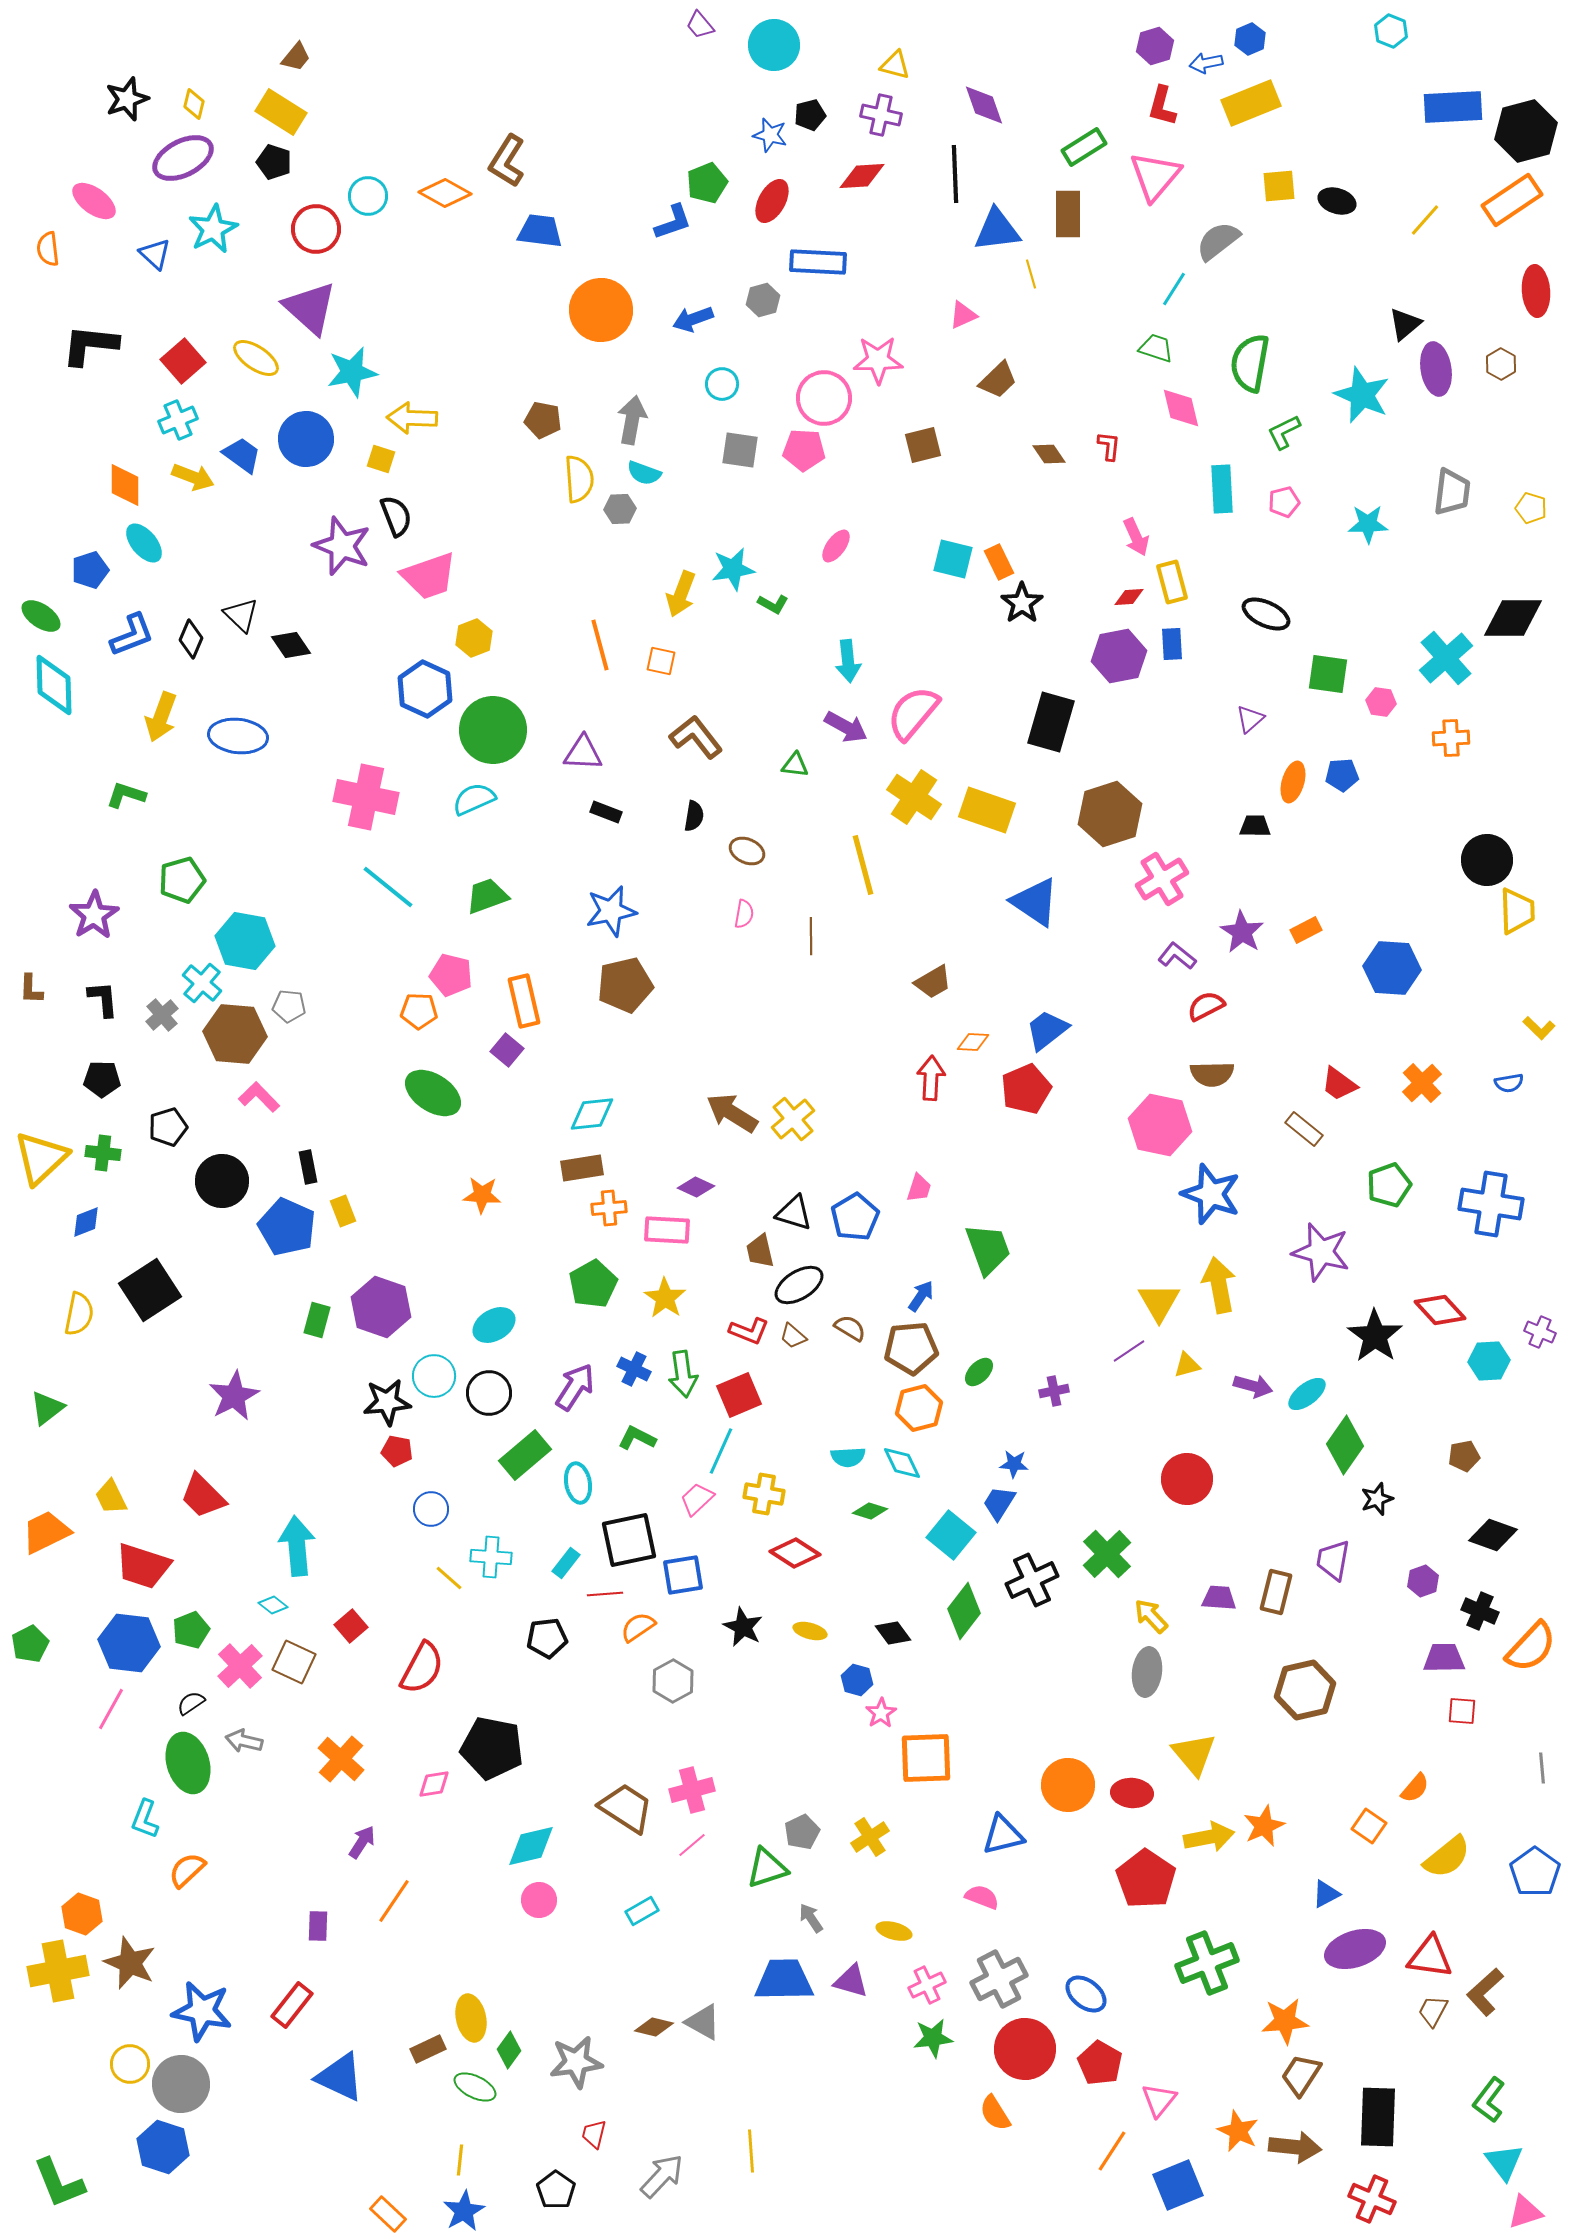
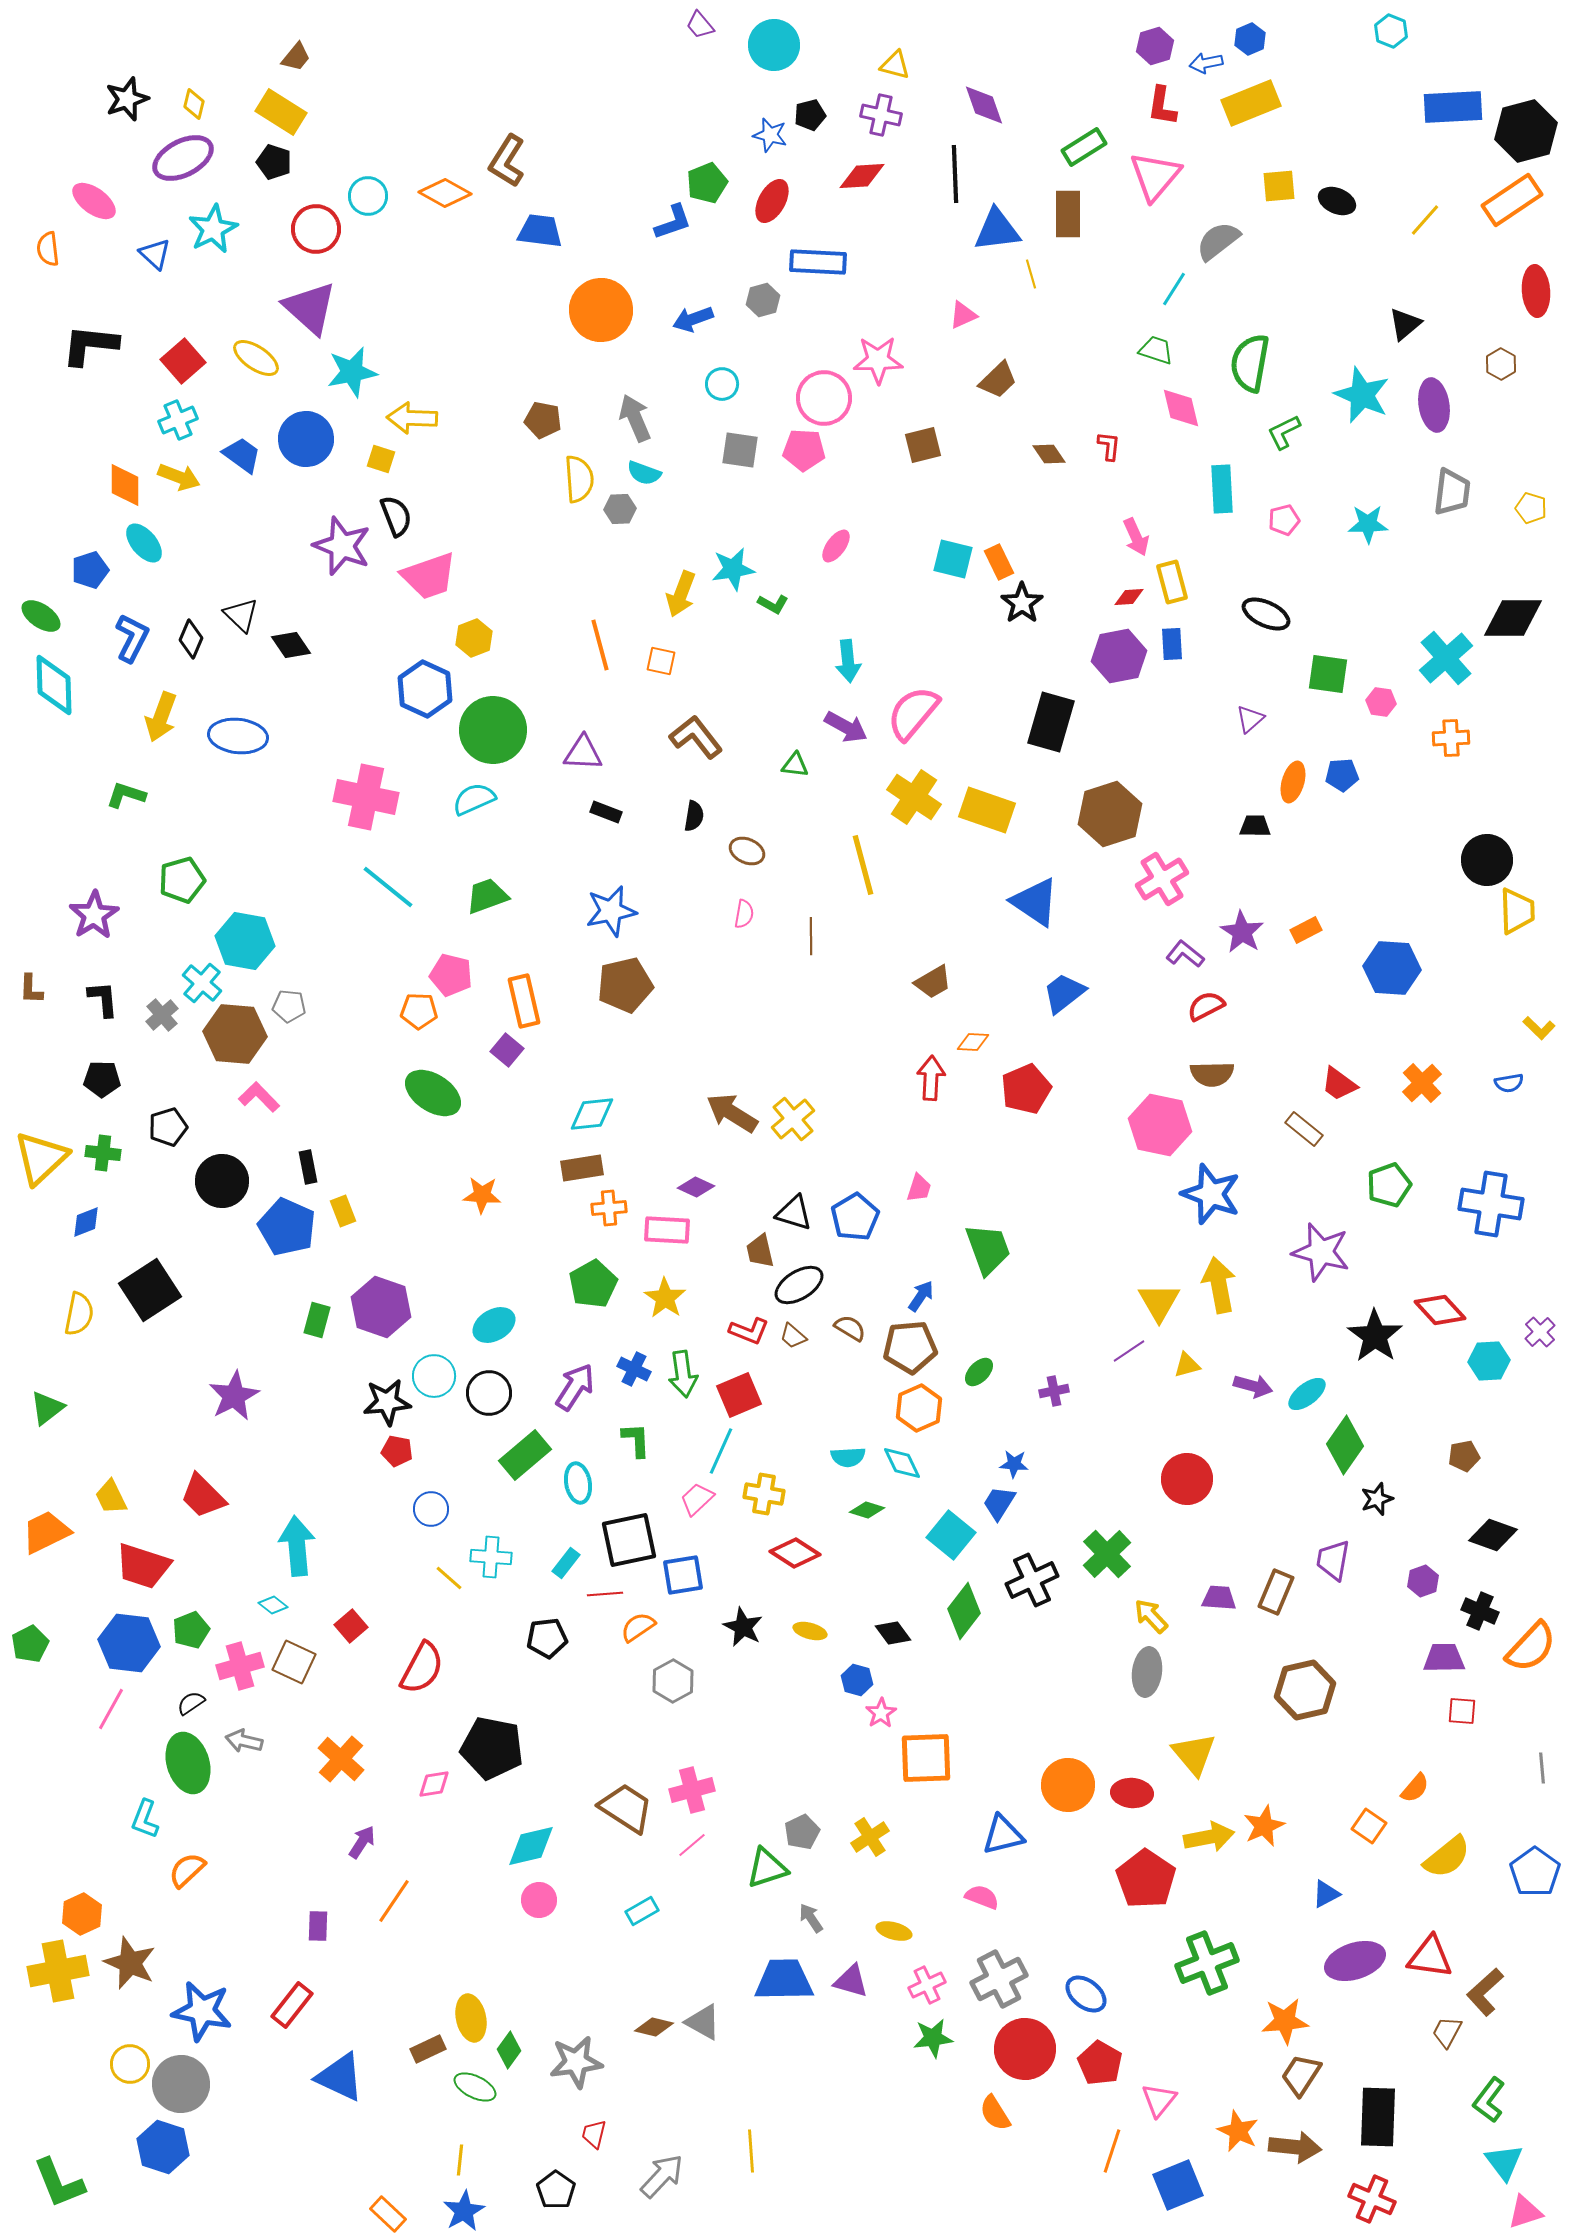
red L-shape at (1162, 106): rotated 6 degrees counterclockwise
black ellipse at (1337, 201): rotated 6 degrees clockwise
green trapezoid at (1156, 348): moved 2 px down
purple ellipse at (1436, 369): moved 2 px left, 36 px down
gray arrow at (632, 420): moved 3 px right, 2 px up; rotated 33 degrees counterclockwise
yellow arrow at (193, 477): moved 14 px left
pink pentagon at (1284, 502): moved 18 px down
blue L-shape at (132, 635): moved 3 px down; rotated 42 degrees counterclockwise
purple L-shape at (1177, 956): moved 8 px right, 2 px up
blue trapezoid at (1047, 1030): moved 17 px right, 37 px up
purple cross at (1540, 1332): rotated 24 degrees clockwise
brown pentagon at (911, 1348): moved 1 px left, 1 px up
orange hexagon at (919, 1408): rotated 9 degrees counterclockwise
green L-shape at (637, 1438): moved 1 px left, 2 px down; rotated 60 degrees clockwise
green diamond at (870, 1511): moved 3 px left, 1 px up
brown rectangle at (1276, 1592): rotated 9 degrees clockwise
pink cross at (240, 1666): rotated 27 degrees clockwise
orange hexagon at (82, 1914): rotated 15 degrees clockwise
purple ellipse at (1355, 1949): moved 12 px down
brown trapezoid at (1433, 2011): moved 14 px right, 21 px down
orange line at (1112, 2151): rotated 15 degrees counterclockwise
